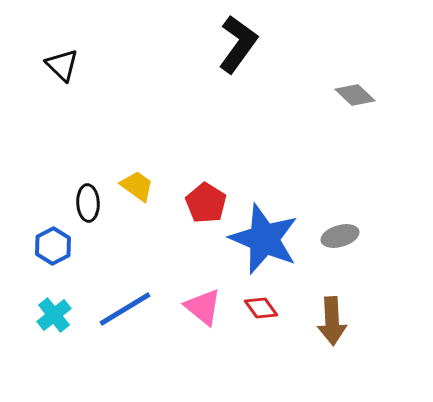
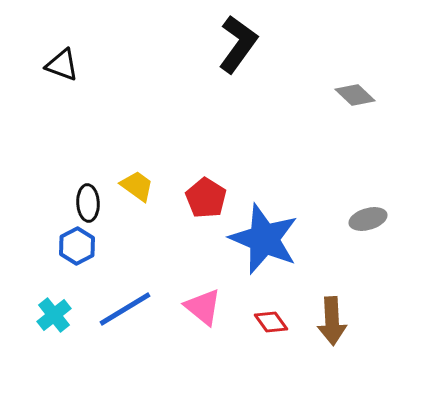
black triangle: rotated 24 degrees counterclockwise
red pentagon: moved 5 px up
gray ellipse: moved 28 px right, 17 px up
blue hexagon: moved 24 px right
red diamond: moved 10 px right, 14 px down
